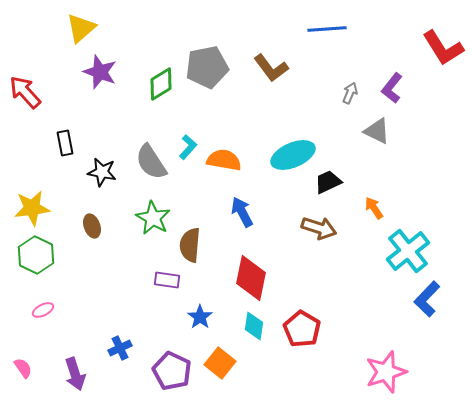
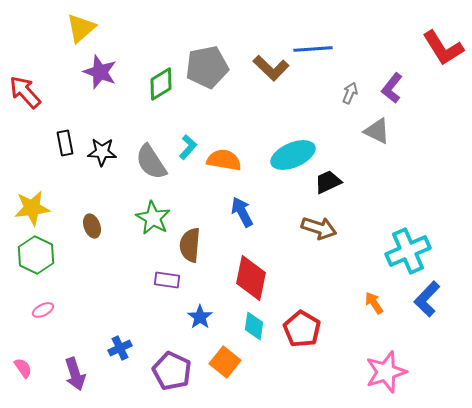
blue line: moved 14 px left, 20 px down
brown L-shape: rotated 9 degrees counterclockwise
black star: moved 20 px up; rotated 8 degrees counterclockwise
orange arrow: moved 95 px down
cyan cross: rotated 15 degrees clockwise
orange square: moved 5 px right, 1 px up
